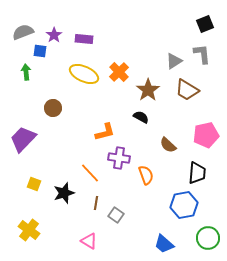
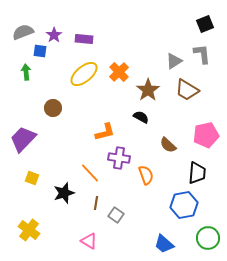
yellow ellipse: rotated 64 degrees counterclockwise
yellow square: moved 2 px left, 6 px up
